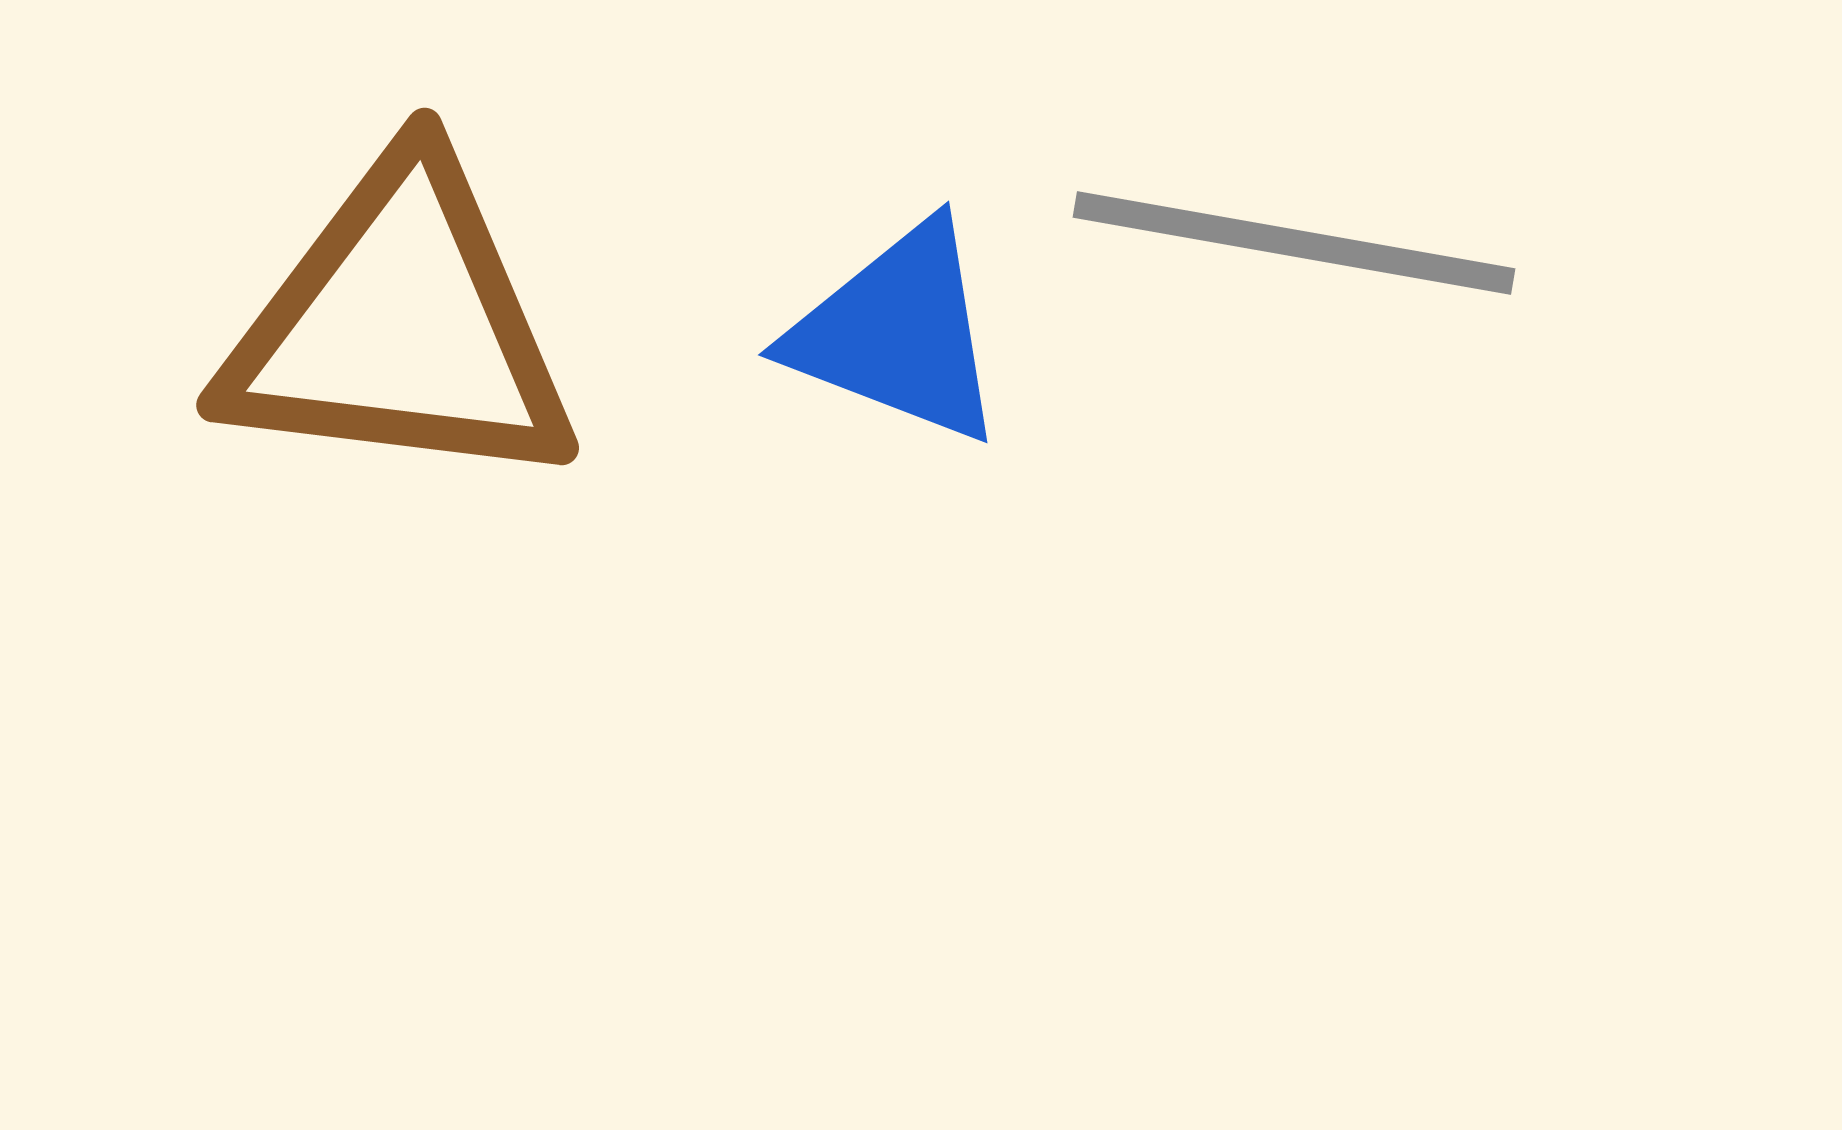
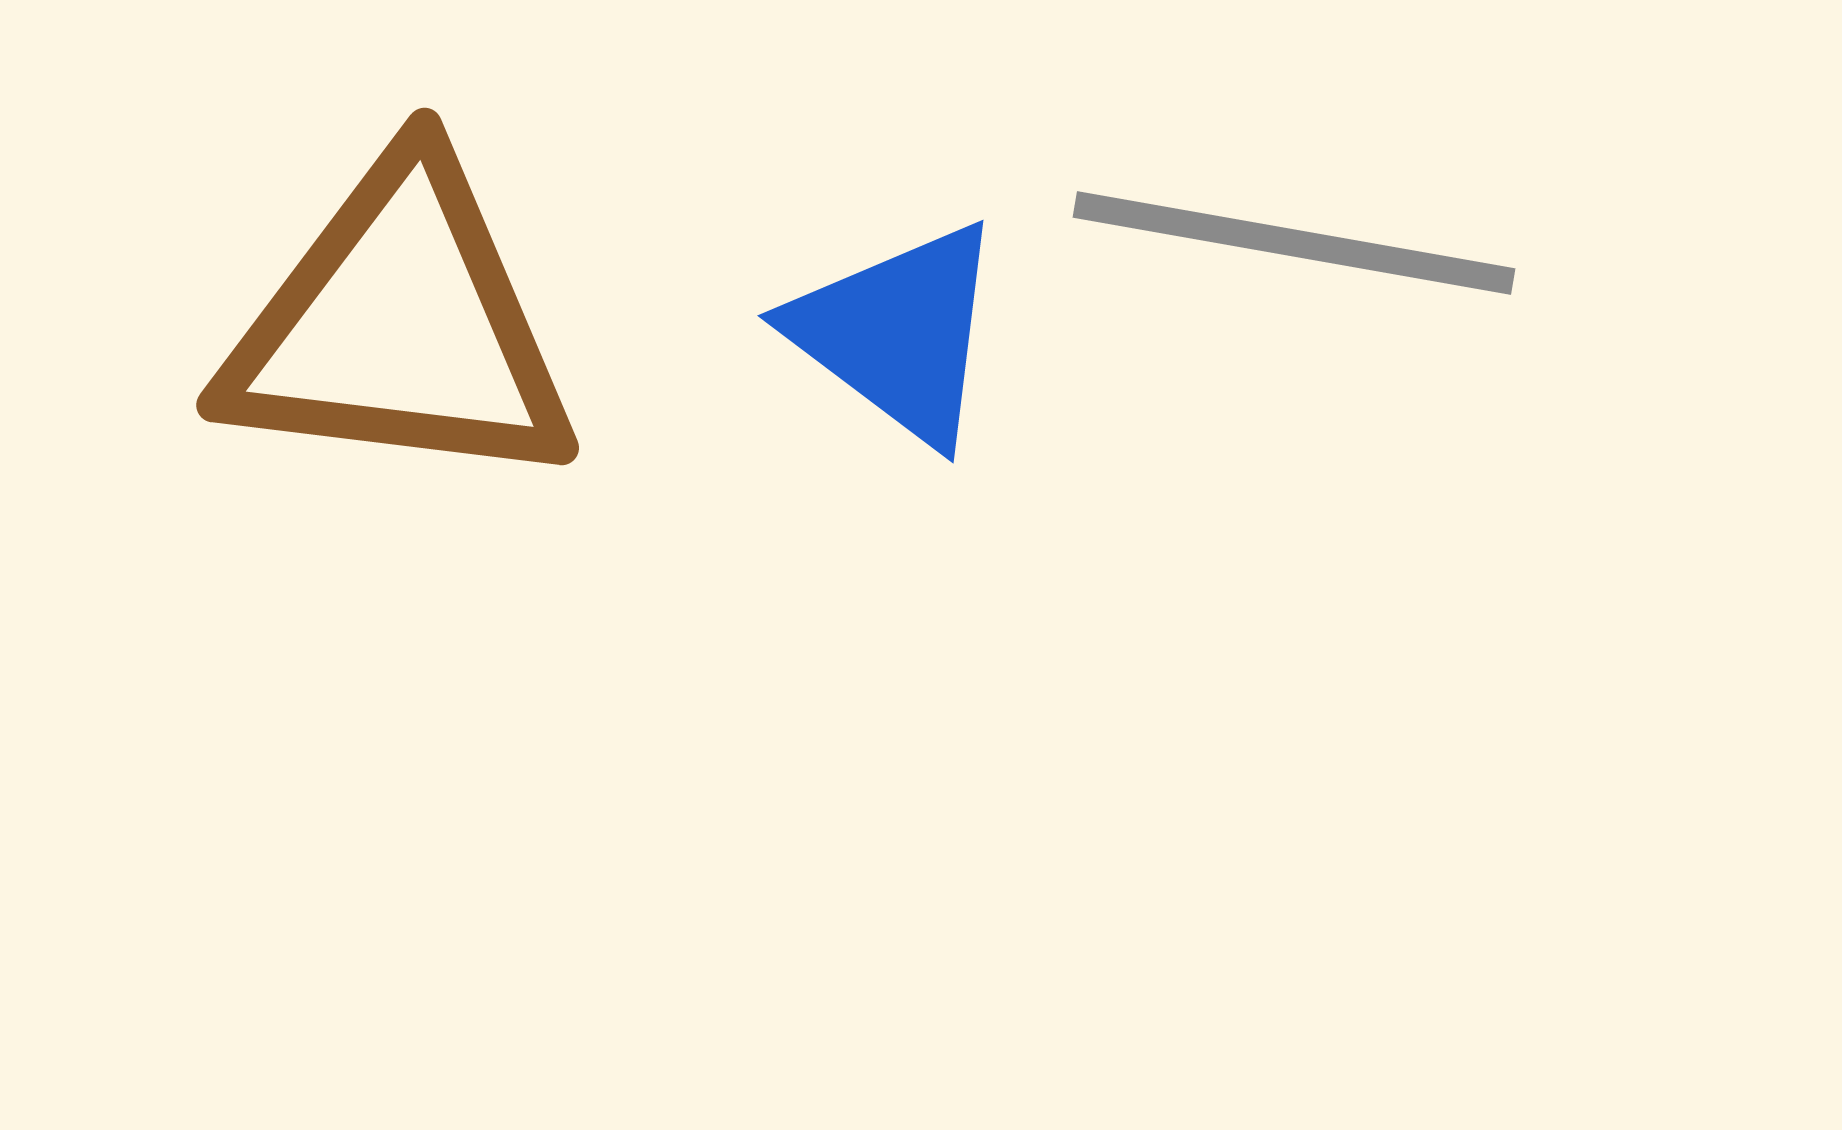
blue triangle: rotated 16 degrees clockwise
